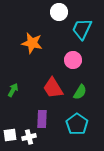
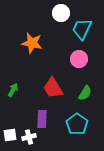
white circle: moved 2 px right, 1 px down
pink circle: moved 6 px right, 1 px up
green semicircle: moved 5 px right, 1 px down
